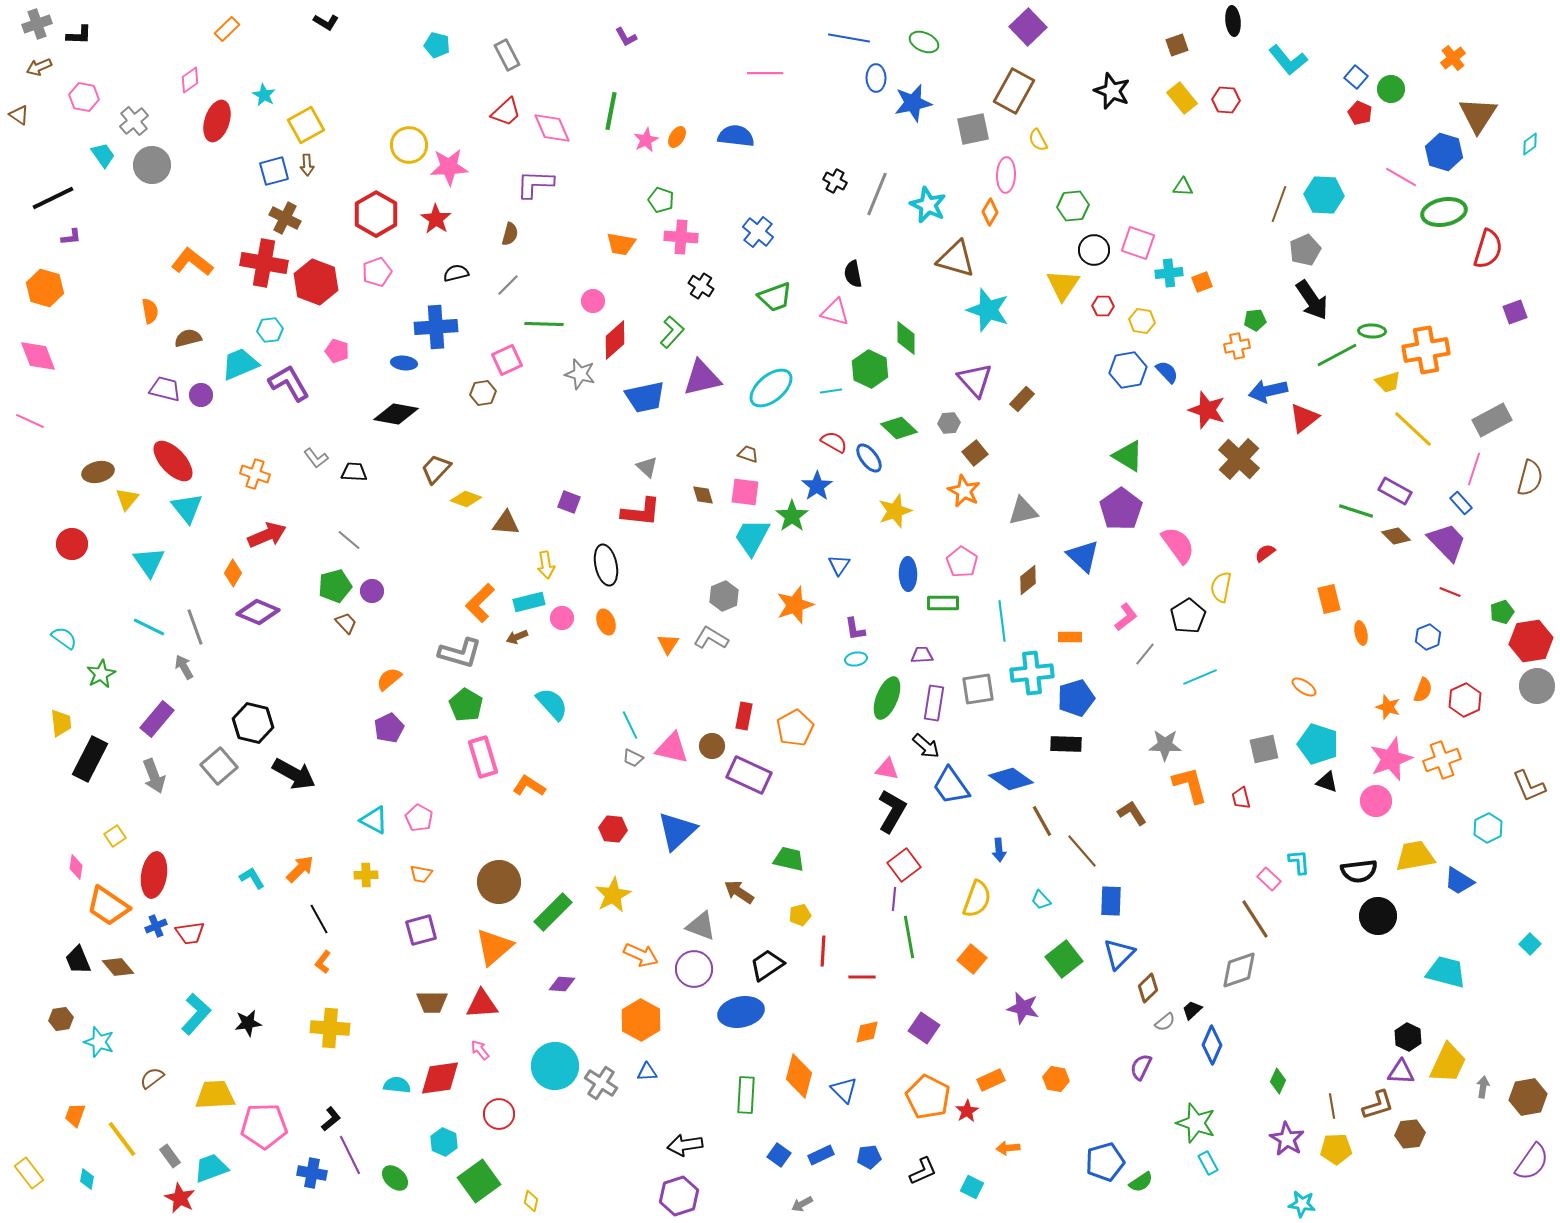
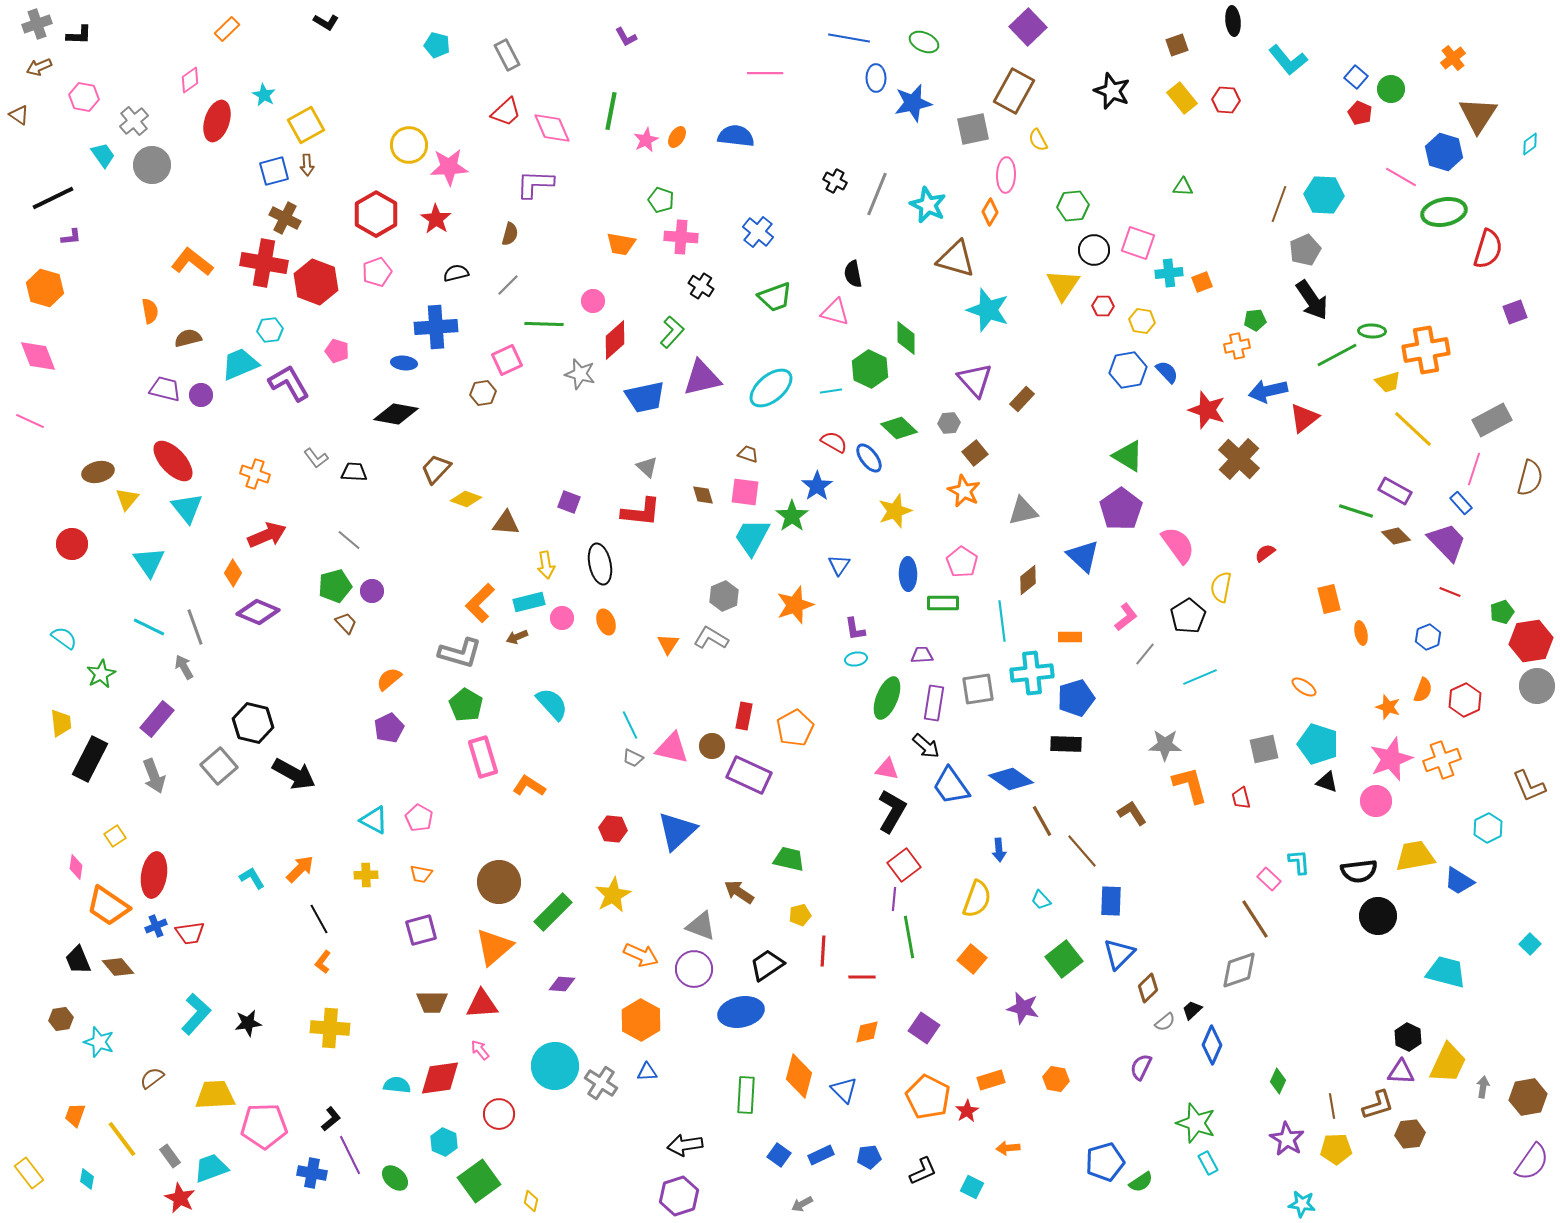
black ellipse at (606, 565): moved 6 px left, 1 px up
orange rectangle at (991, 1080): rotated 8 degrees clockwise
